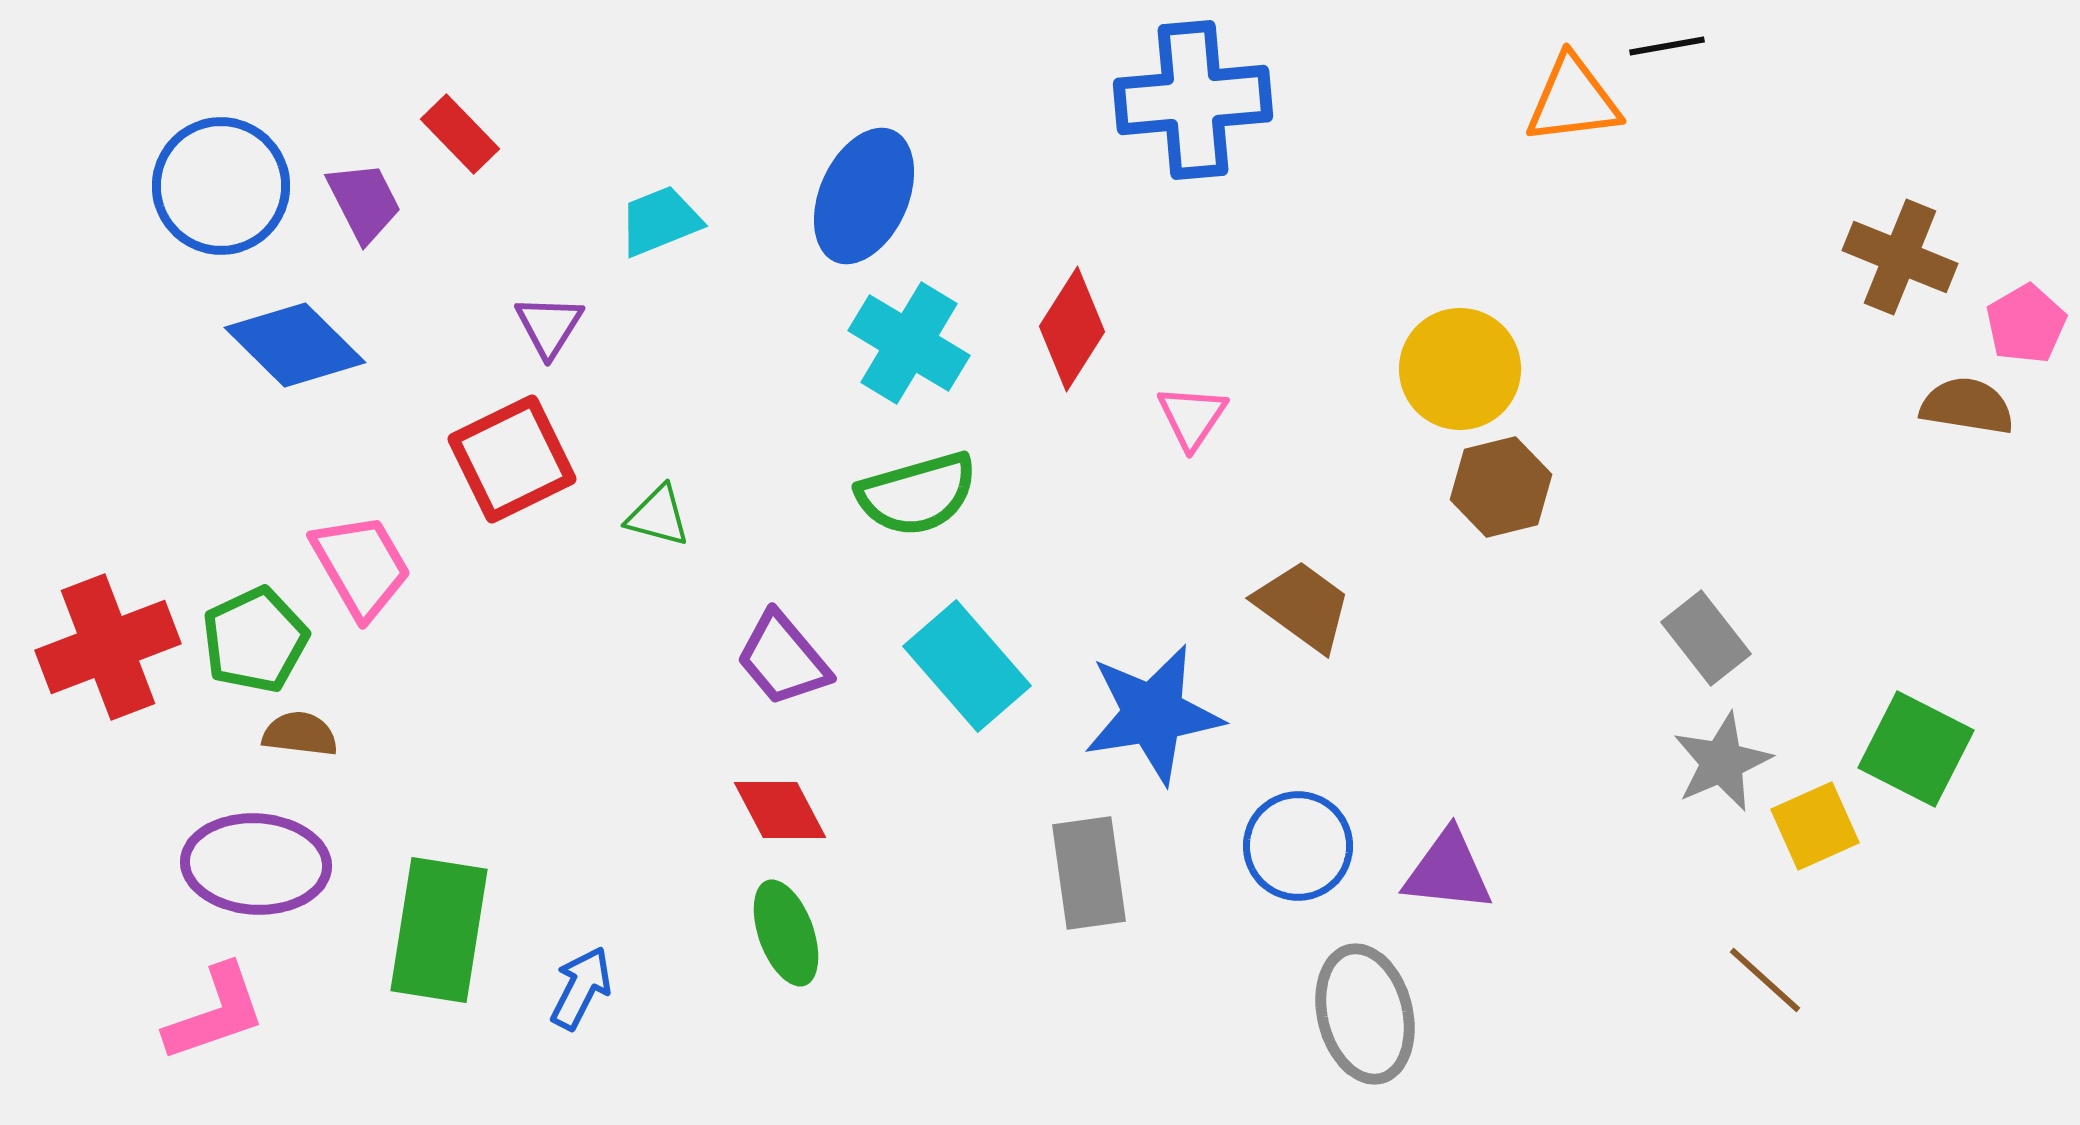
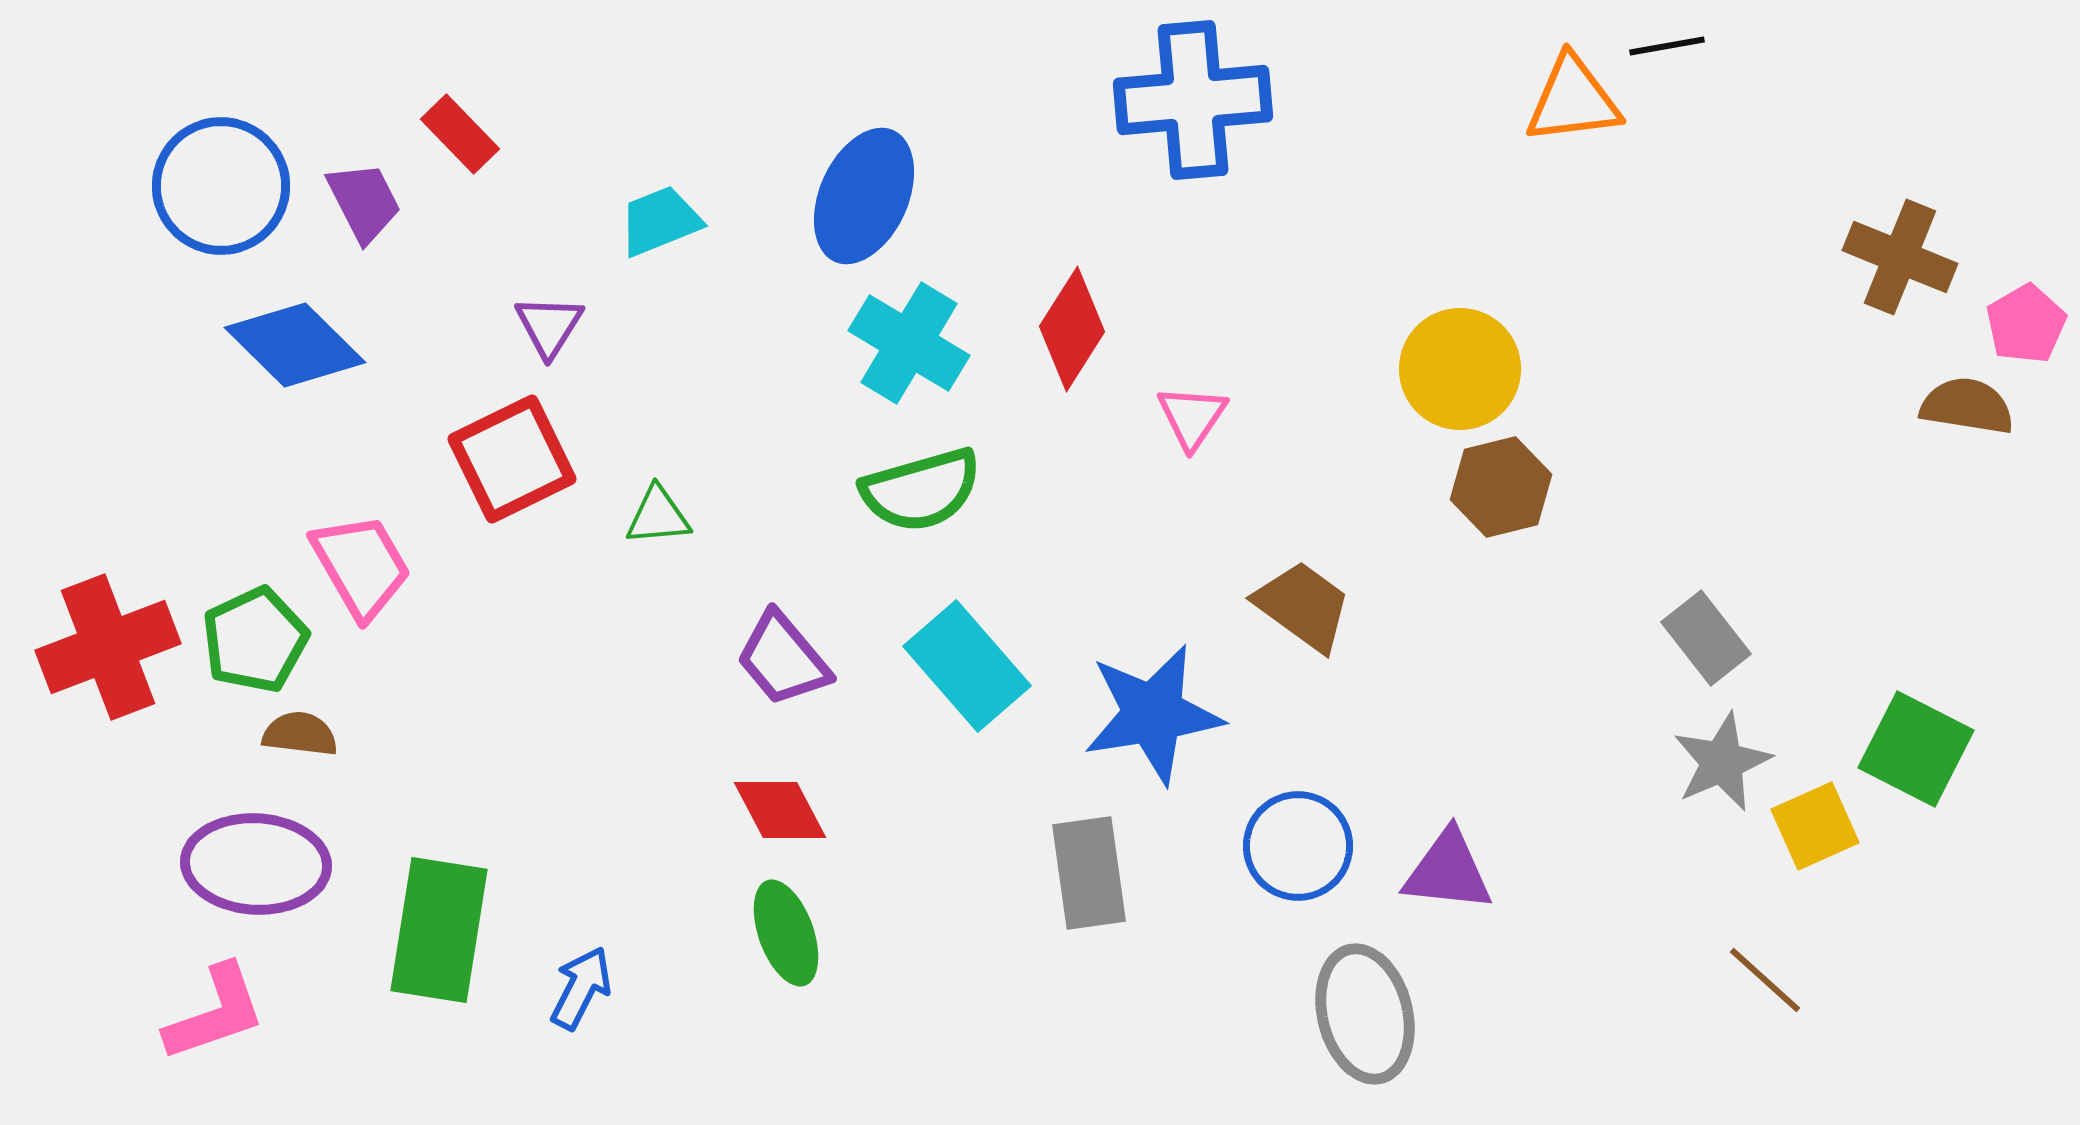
green semicircle at (917, 494): moved 4 px right, 4 px up
green triangle at (658, 516): rotated 20 degrees counterclockwise
